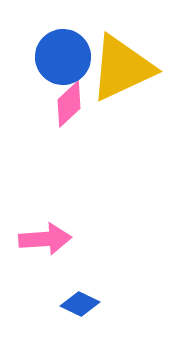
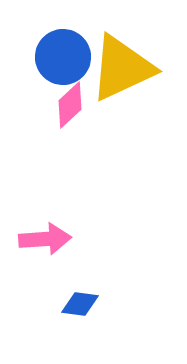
pink diamond: moved 1 px right, 1 px down
blue diamond: rotated 18 degrees counterclockwise
